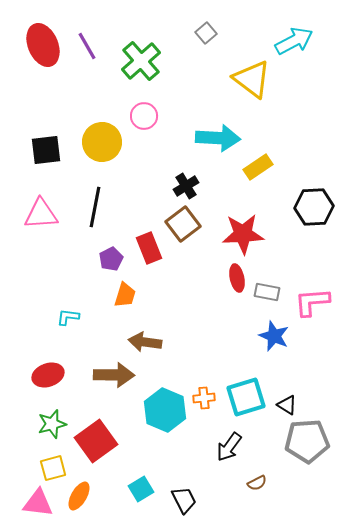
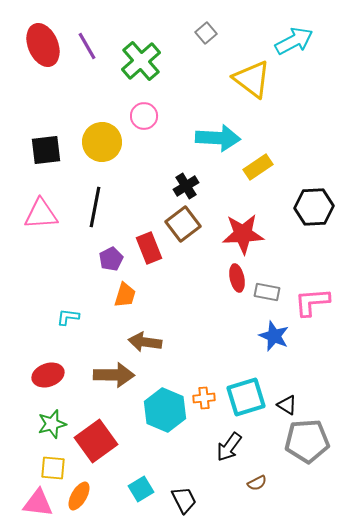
yellow square at (53, 468): rotated 20 degrees clockwise
